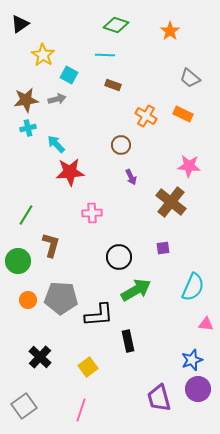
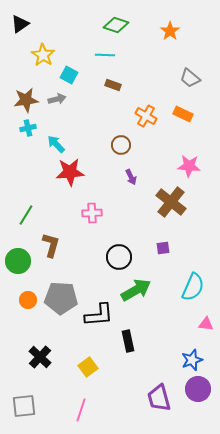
gray square: rotated 30 degrees clockwise
